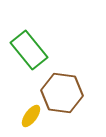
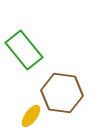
green rectangle: moved 5 px left
